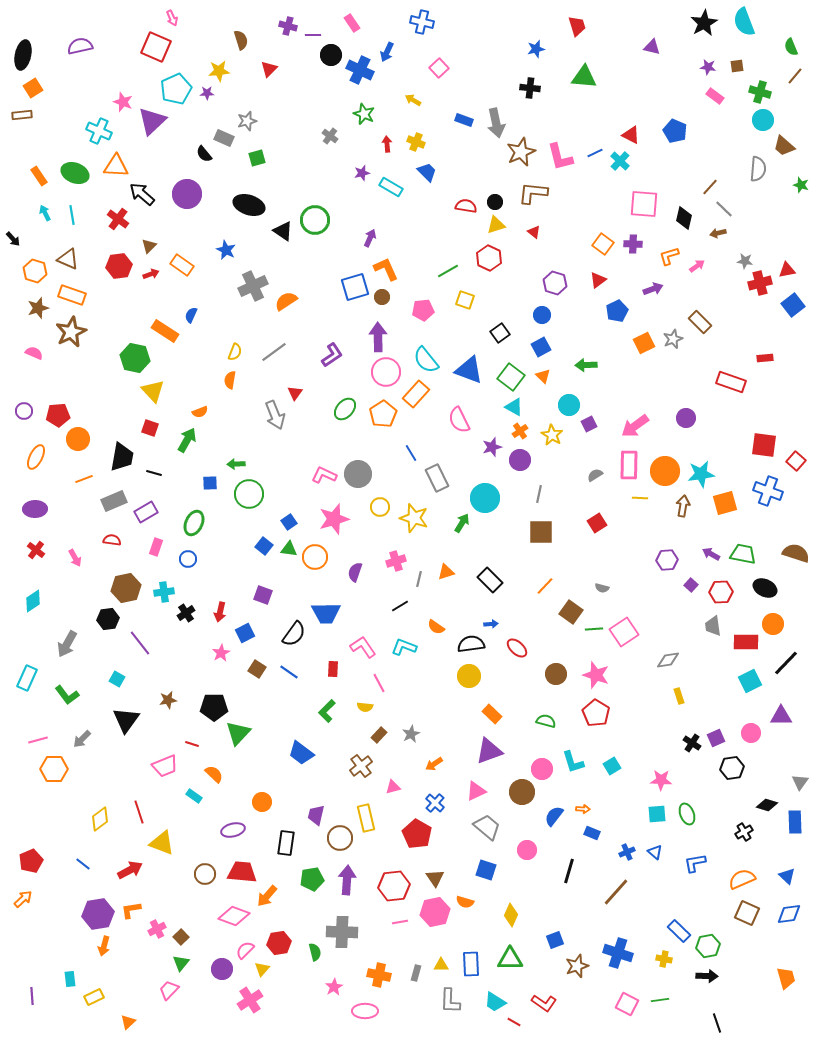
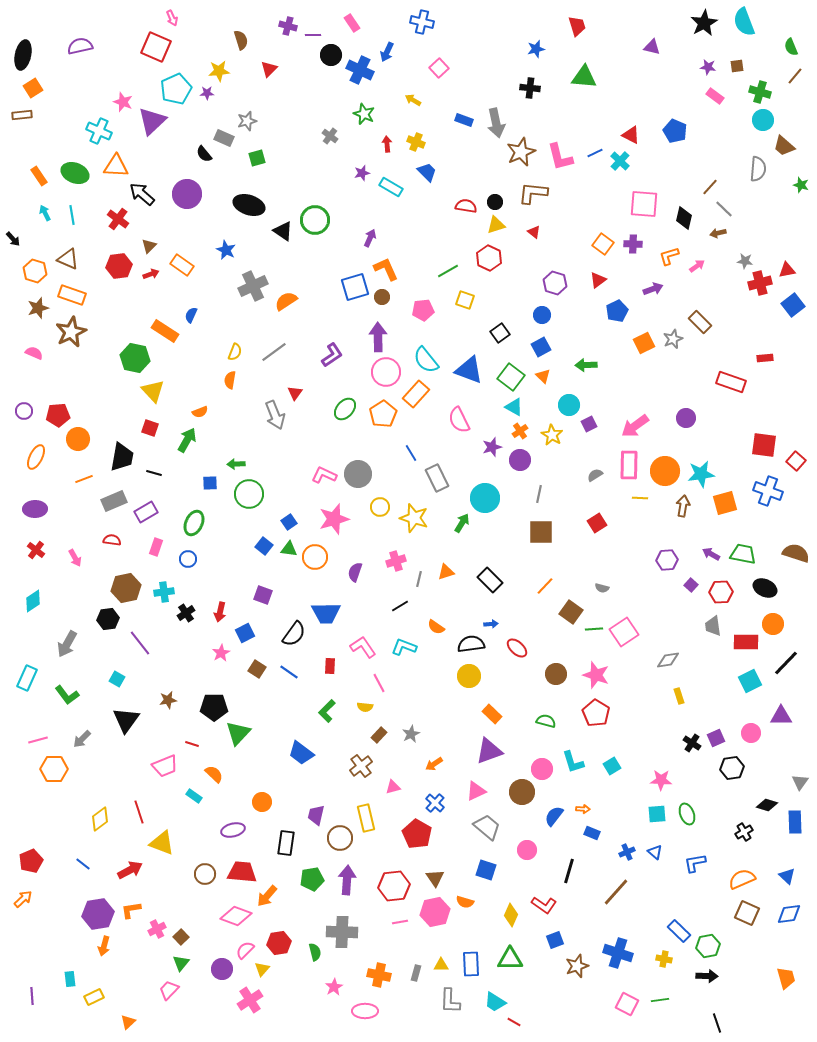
red rectangle at (333, 669): moved 3 px left, 3 px up
pink diamond at (234, 916): moved 2 px right
red L-shape at (544, 1003): moved 98 px up
